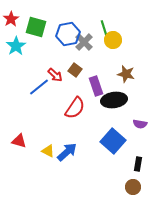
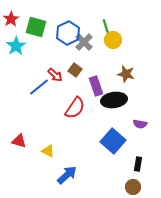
green line: moved 2 px right, 1 px up
blue hexagon: moved 1 px up; rotated 15 degrees counterclockwise
blue arrow: moved 23 px down
